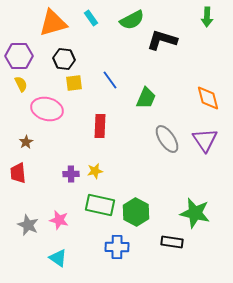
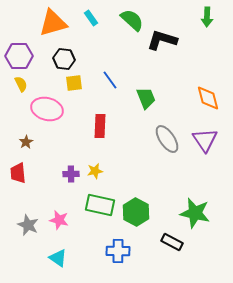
green semicircle: rotated 110 degrees counterclockwise
green trapezoid: rotated 45 degrees counterclockwise
black rectangle: rotated 20 degrees clockwise
blue cross: moved 1 px right, 4 px down
